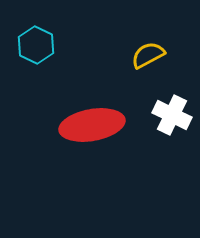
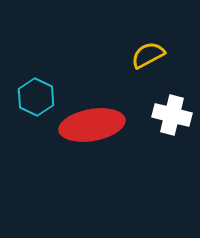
cyan hexagon: moved 52 px down
white cross: rotated 12 degrees counterclockwise
